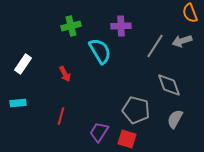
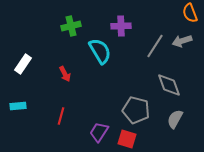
cyan rectangle: moved 3 px down
